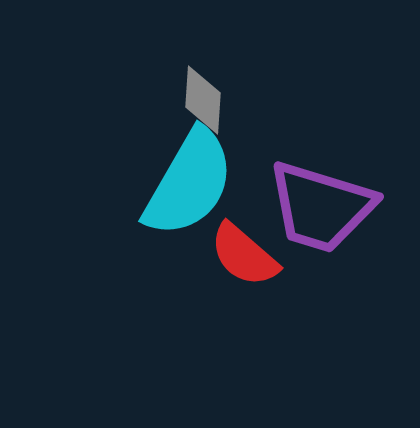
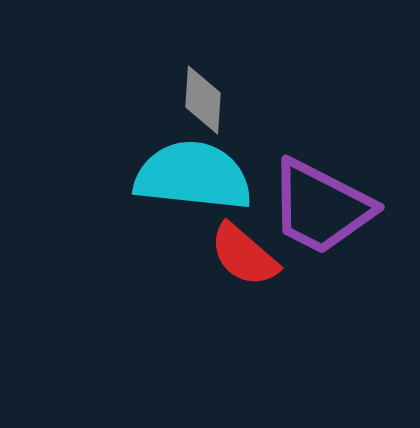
cyan semicircle: moved 4 px right, 7 px up; rotated 114 degrees counterclockwise
purple trapezoid: rotated 10 degrees clockwise
